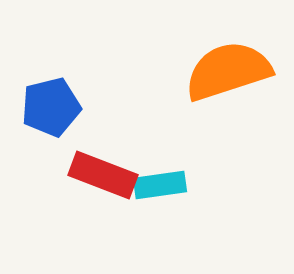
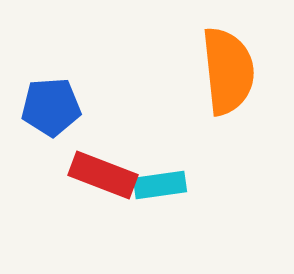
orange semicircle: rotated 102 degrees clockwise
blue pentagon: rotated 10 degrees clockwise
